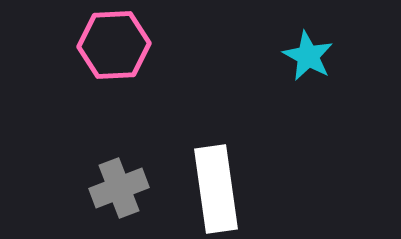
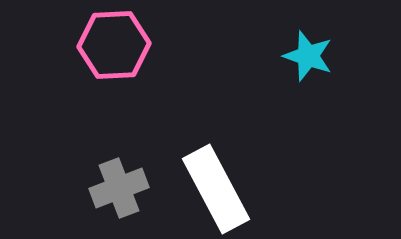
cyan star: rotated 9 degrees counterclockwise
white rectangle: rotated 20 degrees counterclockwise
